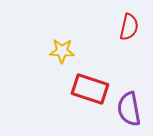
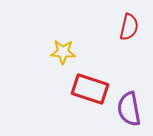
yellow star: moved 1 px right, 1 px down
